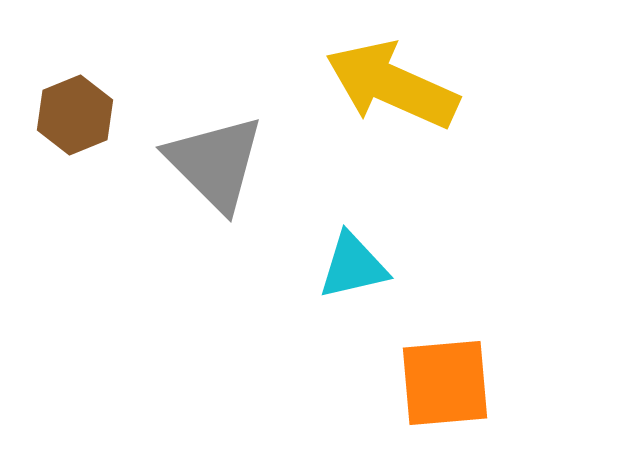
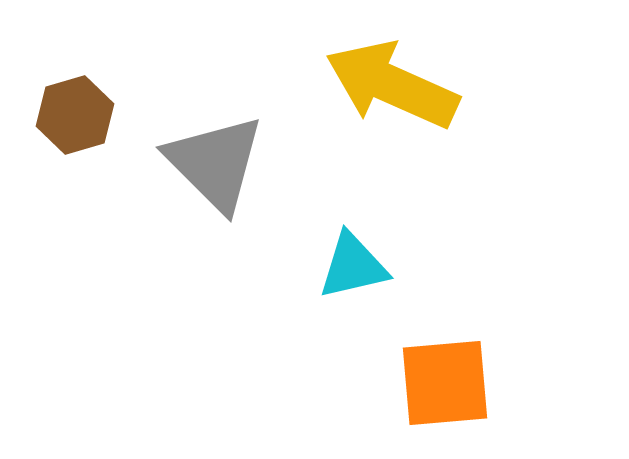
brown hexagon: rotated 6 degrees clockwise
